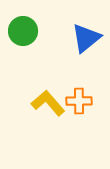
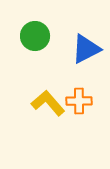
green circle: moved 12 px right, 5 px down
blue triangle: moved 11 px down; rotated 12 degrees clockwise
